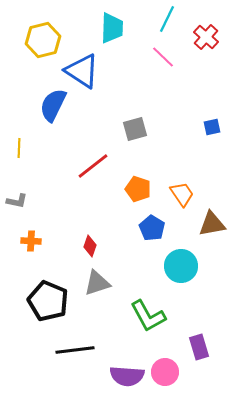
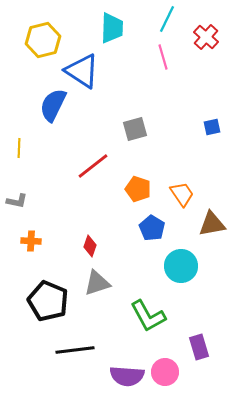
pink line: rotated 30 degrees clockwise
